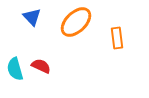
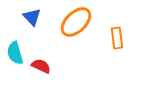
cyan semicircle: moved 16 px up
